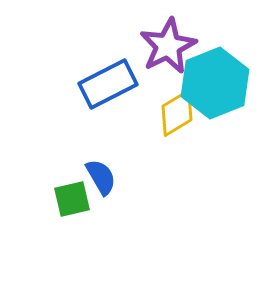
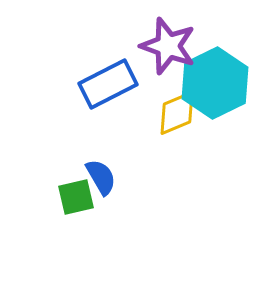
purple star: rotated 26 degrees counterclockwise
cyan hexagon: rotated 4 degrees counterclockwise
yellow diamond: rotated 9 degrees clockwise
green square: moved 4 px right, 2 px up
